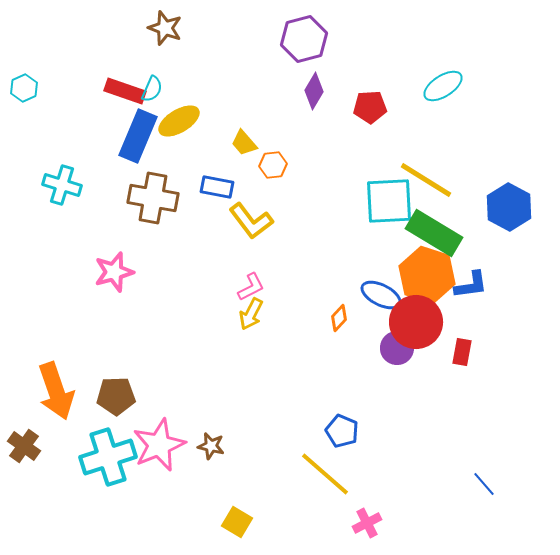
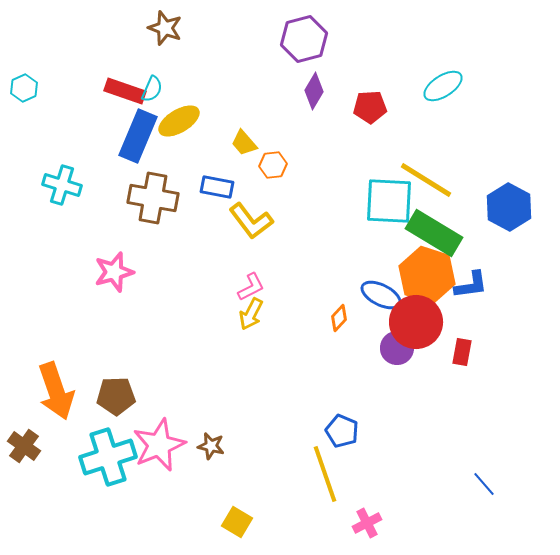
cyan square at (389, 201): rotated 6 degrees clockwise
yellow line at (325, 474): rotated 30 degrees clockwise
